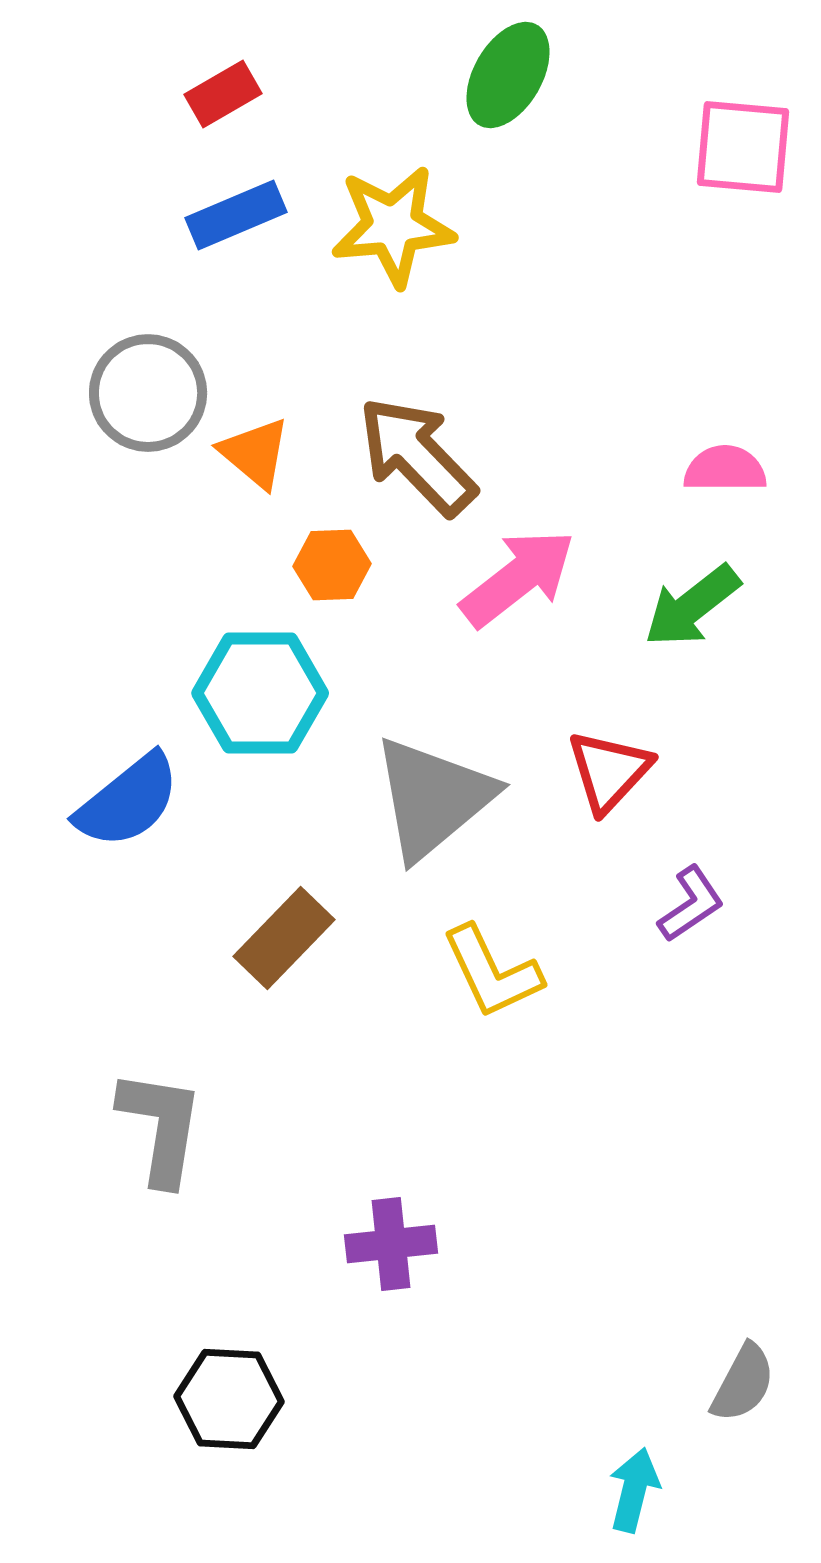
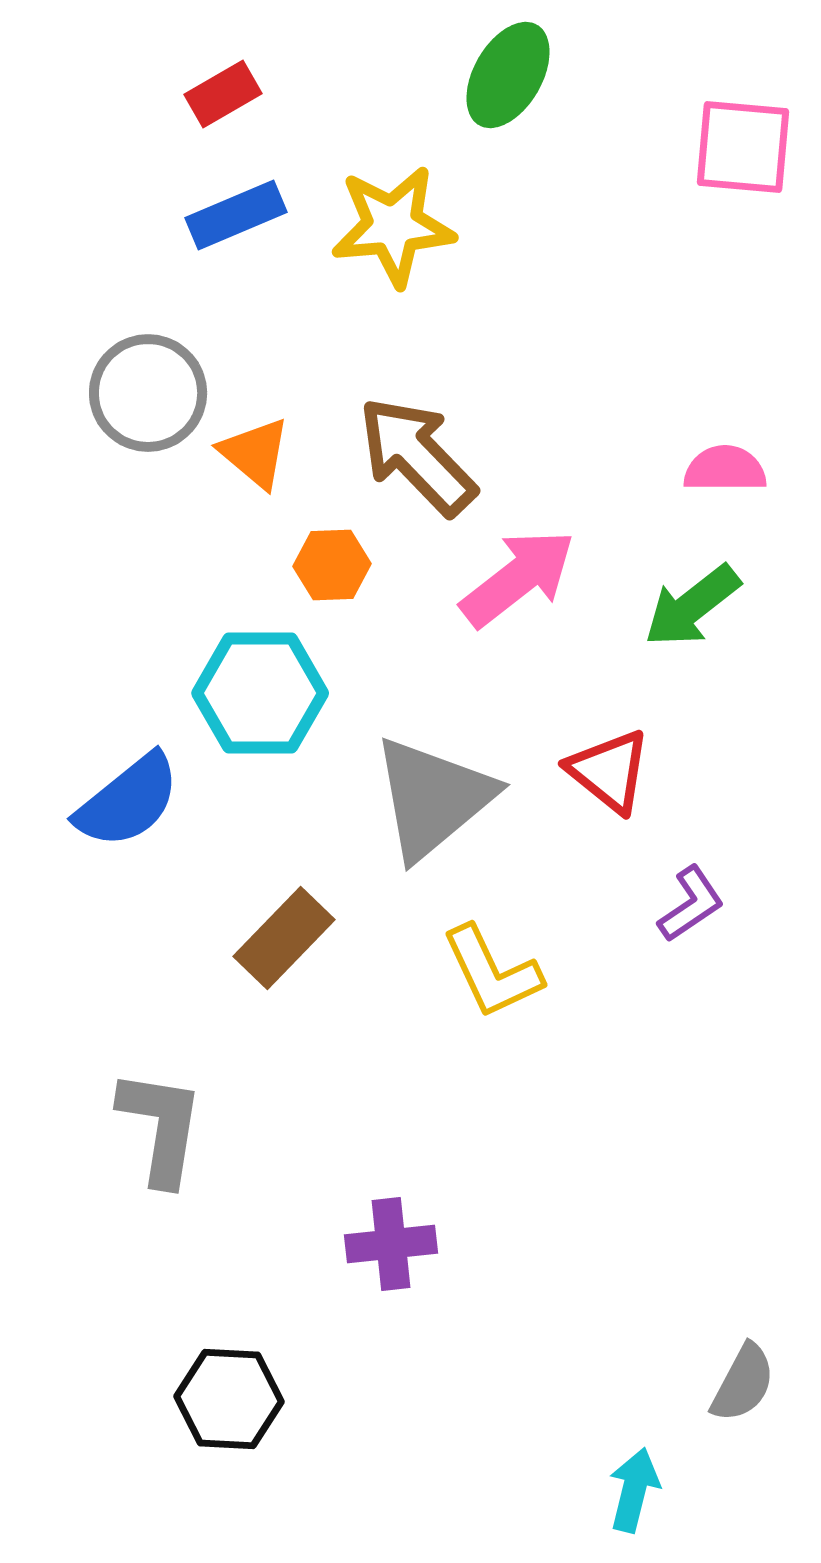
red triangle: rotated 34 degrees counterclockwise
